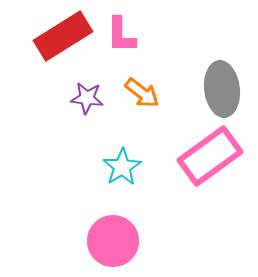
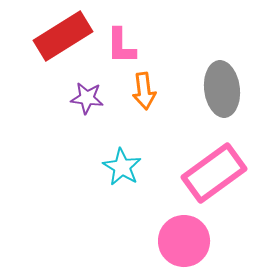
pink L-shape: moved 11 px down
orange arrow: moved 2 px right, 2 px up; rotated 45 degrees clockwise
pink rectangle: moved 4 px right, 17 px down
cyan star: rotated 9 degrees counterclockwise
pink circle: moved 71 px right
